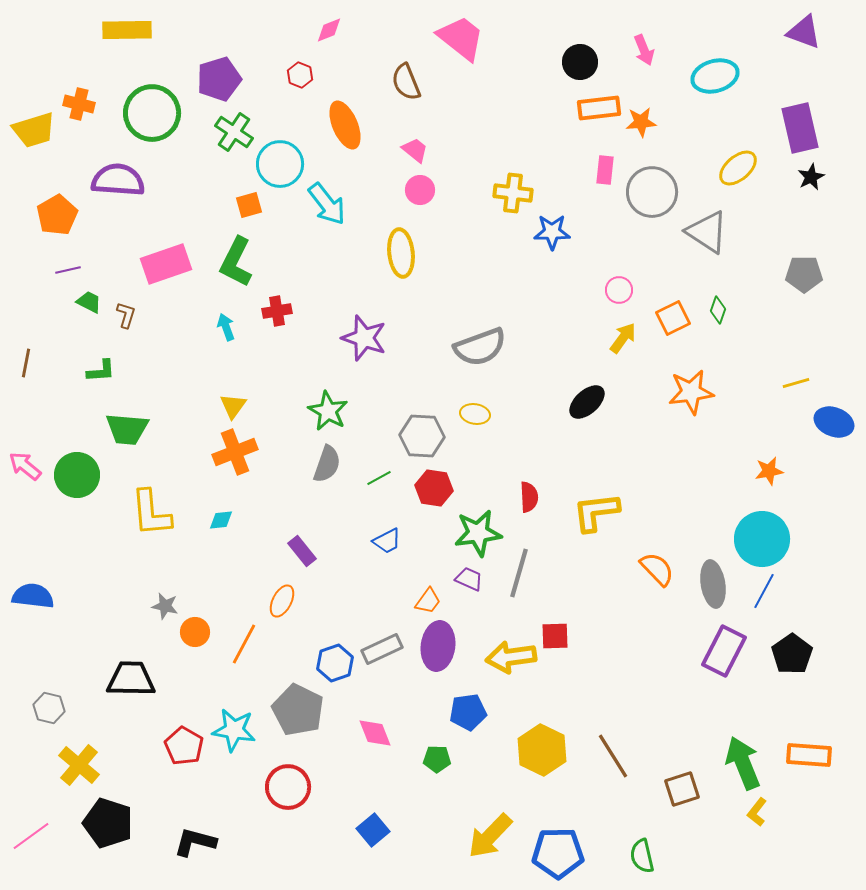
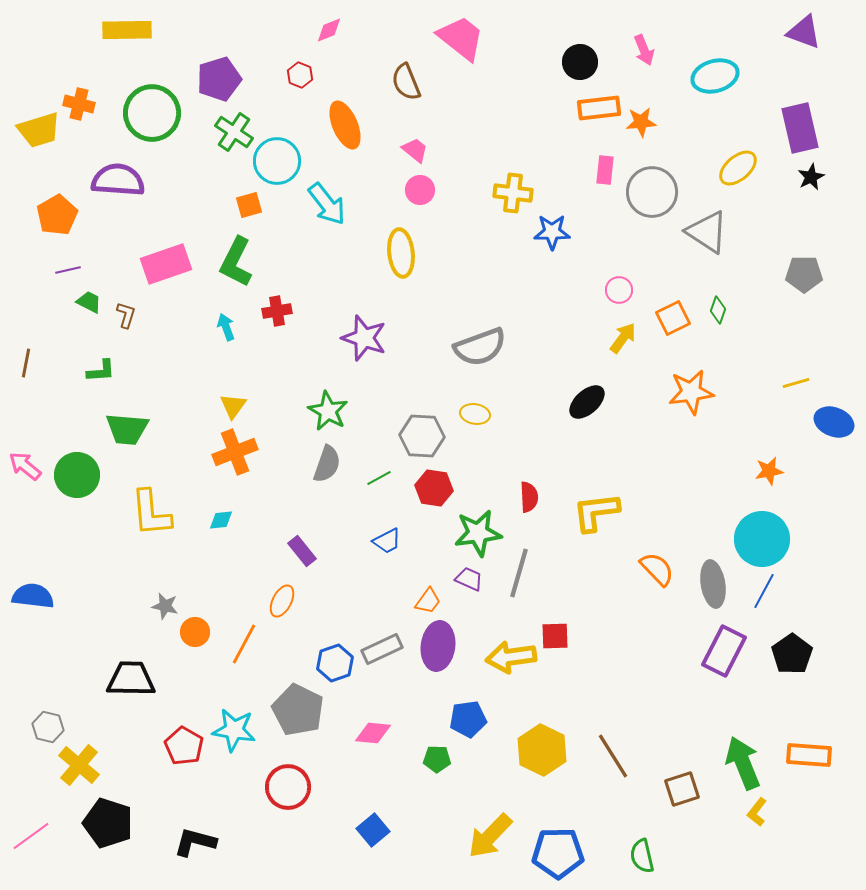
yellow trapezoid at (34, 130): moved 5 px right
cyan circle at (280, 164): moved 3 px left, 3 px up
gray hexagon at (49, 708): moved 1 px left, 19 px down
blue pentagon at (468, 712): moved 7 px down
pink diamond at (375, 733): moved 2 px left; rotated 63 degrees counterclockwise
